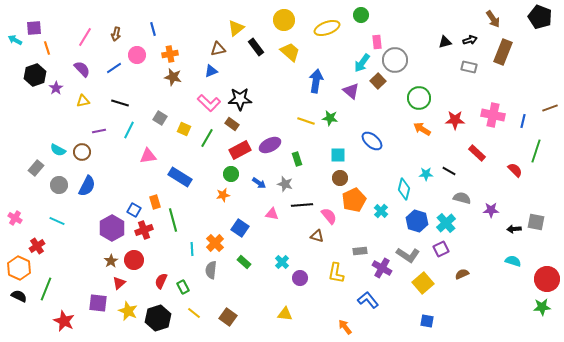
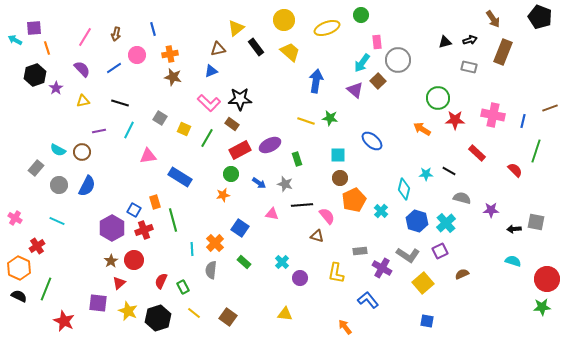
gray circle at (395, 60): moved 3 px right
purple triangle at (351, 91): moved 4 px right, 1 px up
green circle at (419, 98): moved 19 px right
pink semicircle at (329, 216): moved 2 px left
purple square at (441, 249): moved 1 px left, 2 px down
